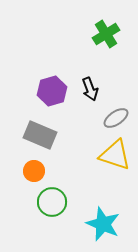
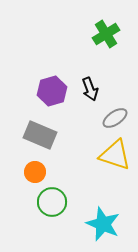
gray ellipse: moved 1 px left
orange circle: moved 1 px right, 1 px down
